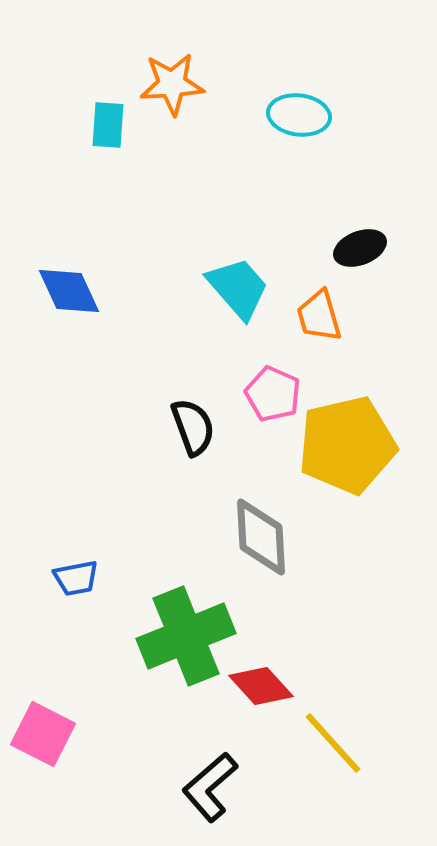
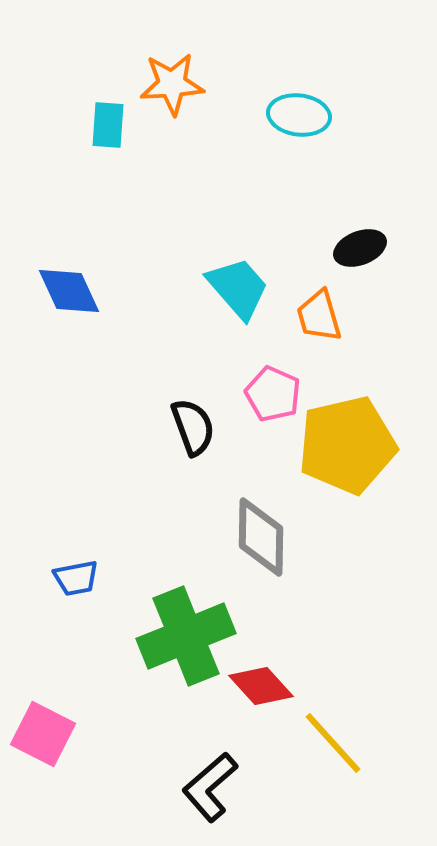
gray diamond: rotated 4 degrees clockwise
